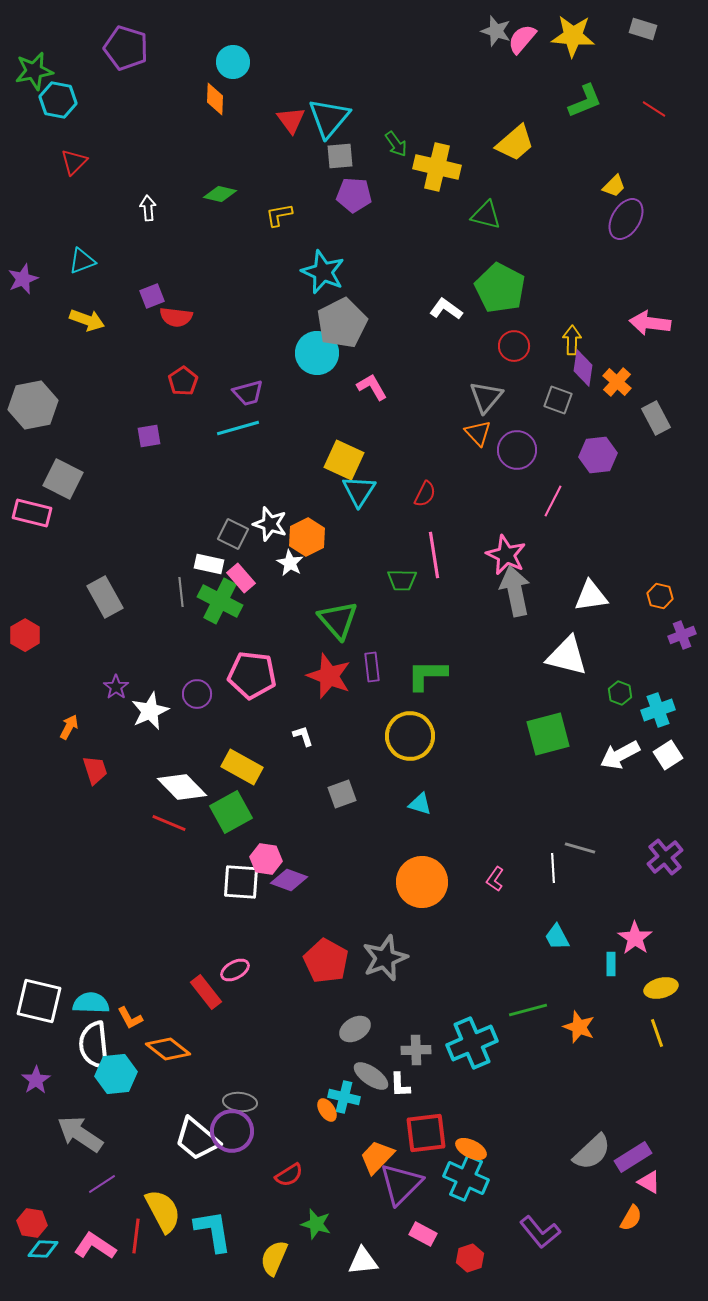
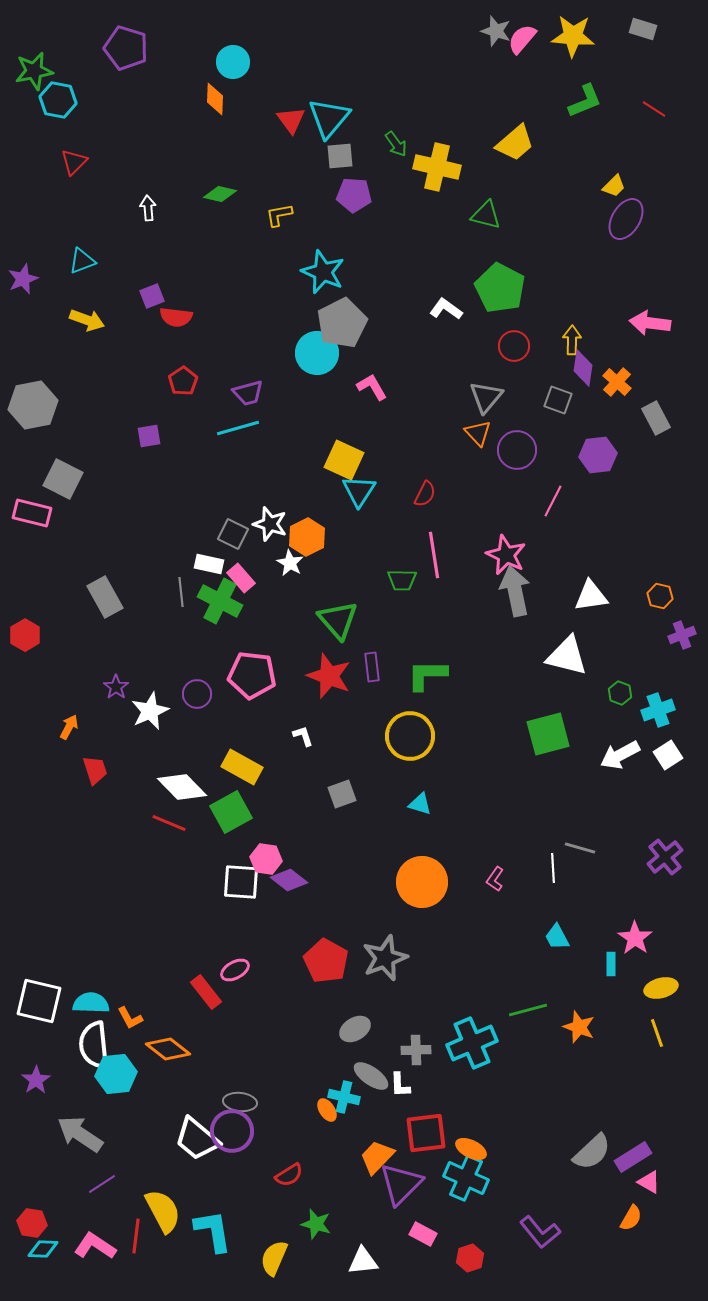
purple diamond at (289, 880): rotated 18 degrees clockwise
